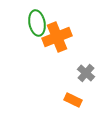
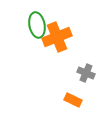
green ellipse: moved 2 px down
gray cross: rotated 18 degrees counterclockwise
